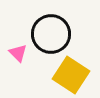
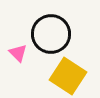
yellow square: moved 3 px left, 1 px down
